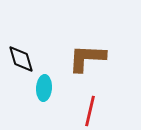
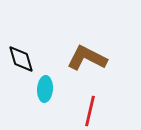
brown L-shape: rotated 24 degrees clockwise
cyan ellipse: moved 1 px right, 1 px down
